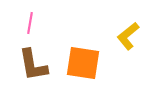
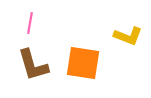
yellow L-shape: rotated 120 degrees counterclockwise
brown L-shape: rotated 6 degrees counterclockwise
